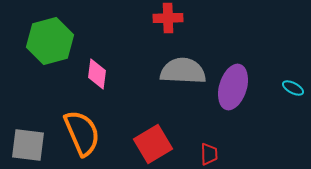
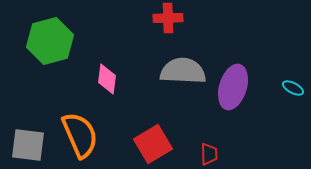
pink diamond: moved 10 px right, 5 px down
orange semicircle: moved 2 px left, 2 px down
